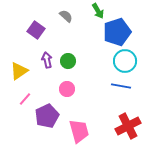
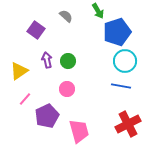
red cross: moved 2 px up
